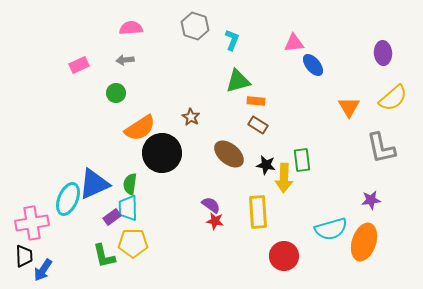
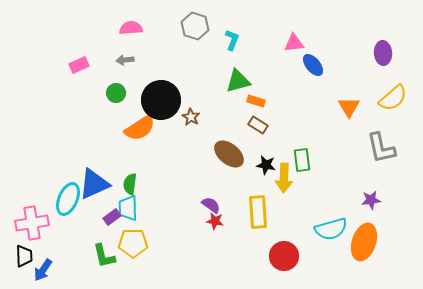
orange rectangle: rotated 12 degrees clockwise
black circle: moved 1 px left, 53 px up
